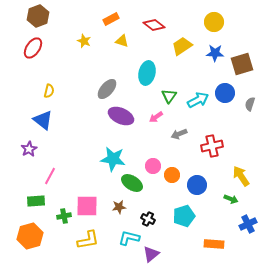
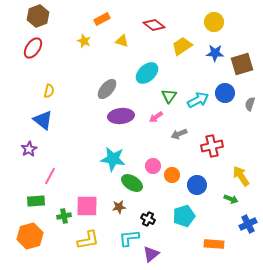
orange rectangle at (111, 19): moved 9 px left
cyan ellipse at (147, 73): rotated 35 degrees clockwise
purple ellipse at (121, 116): rotated 30 degrees counterclockwise
cyan L-shape at (129, 238): rotated 20 degrees counterclockwise
